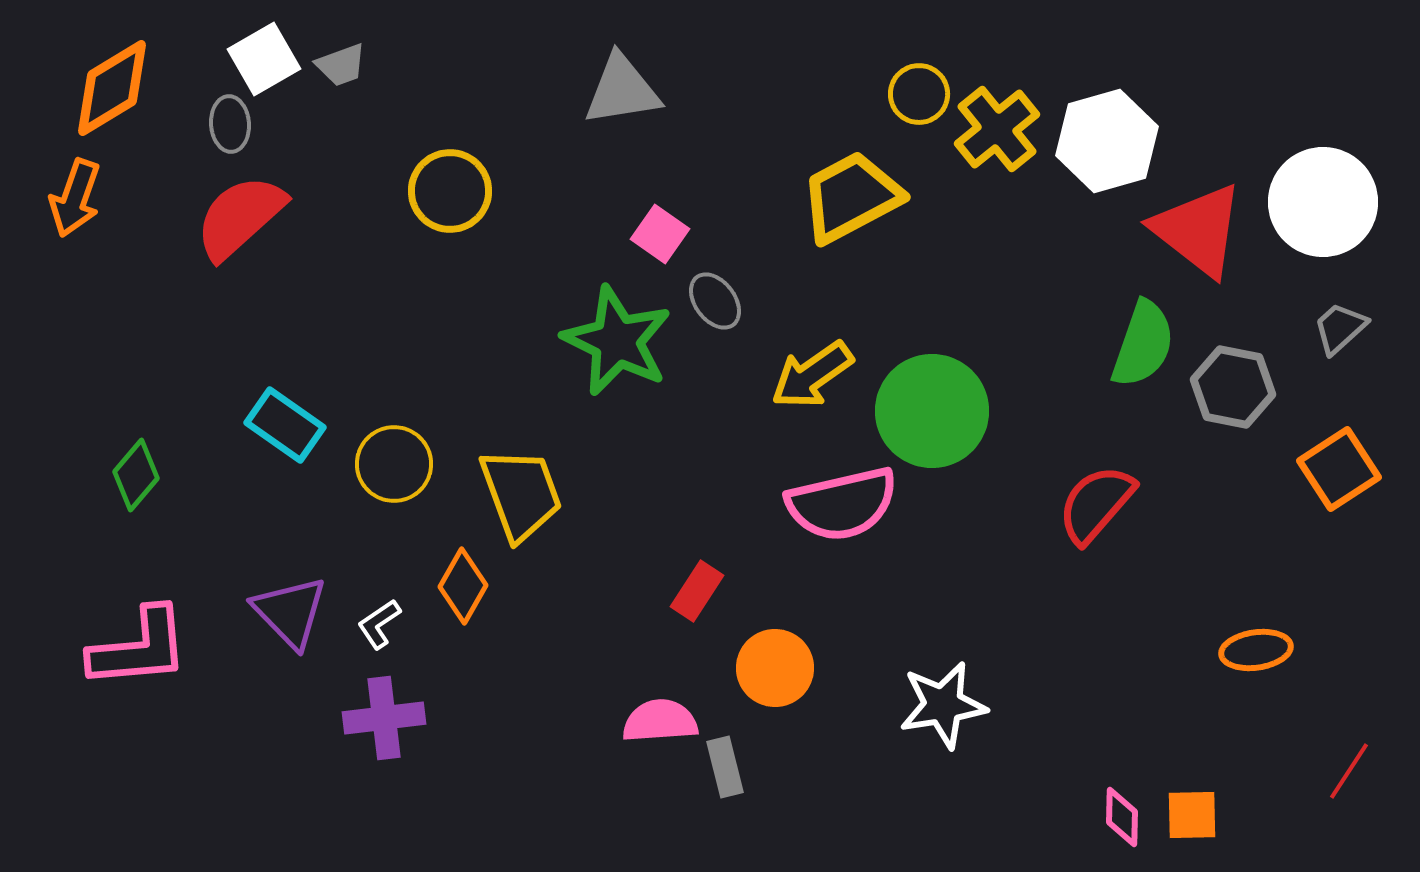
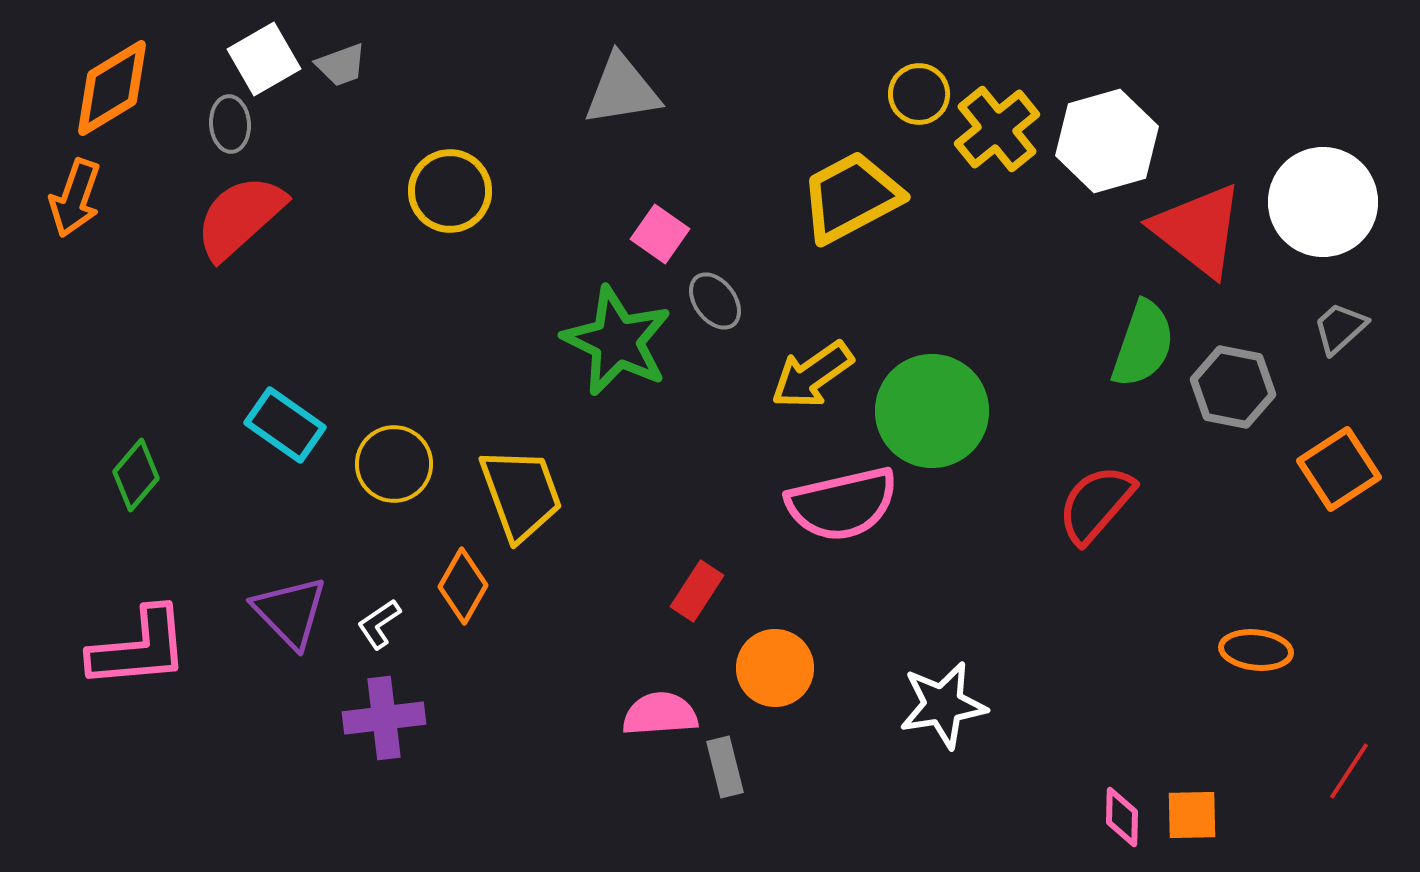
orange ellipse at (1256, 650): rotated 14 degrees clockwise
pink semicircle at (660, 721): moved 7 px up
